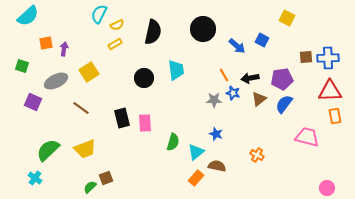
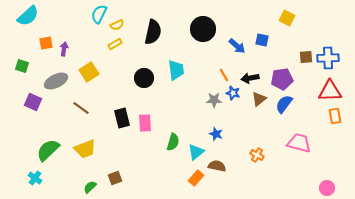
blue square at (262, 40): rotated 16 degrees counterclockwise
pink trapezoid at (307, 137): moved 8 px left, 6 px down
brown square at (106, 178): moved 9 px right
